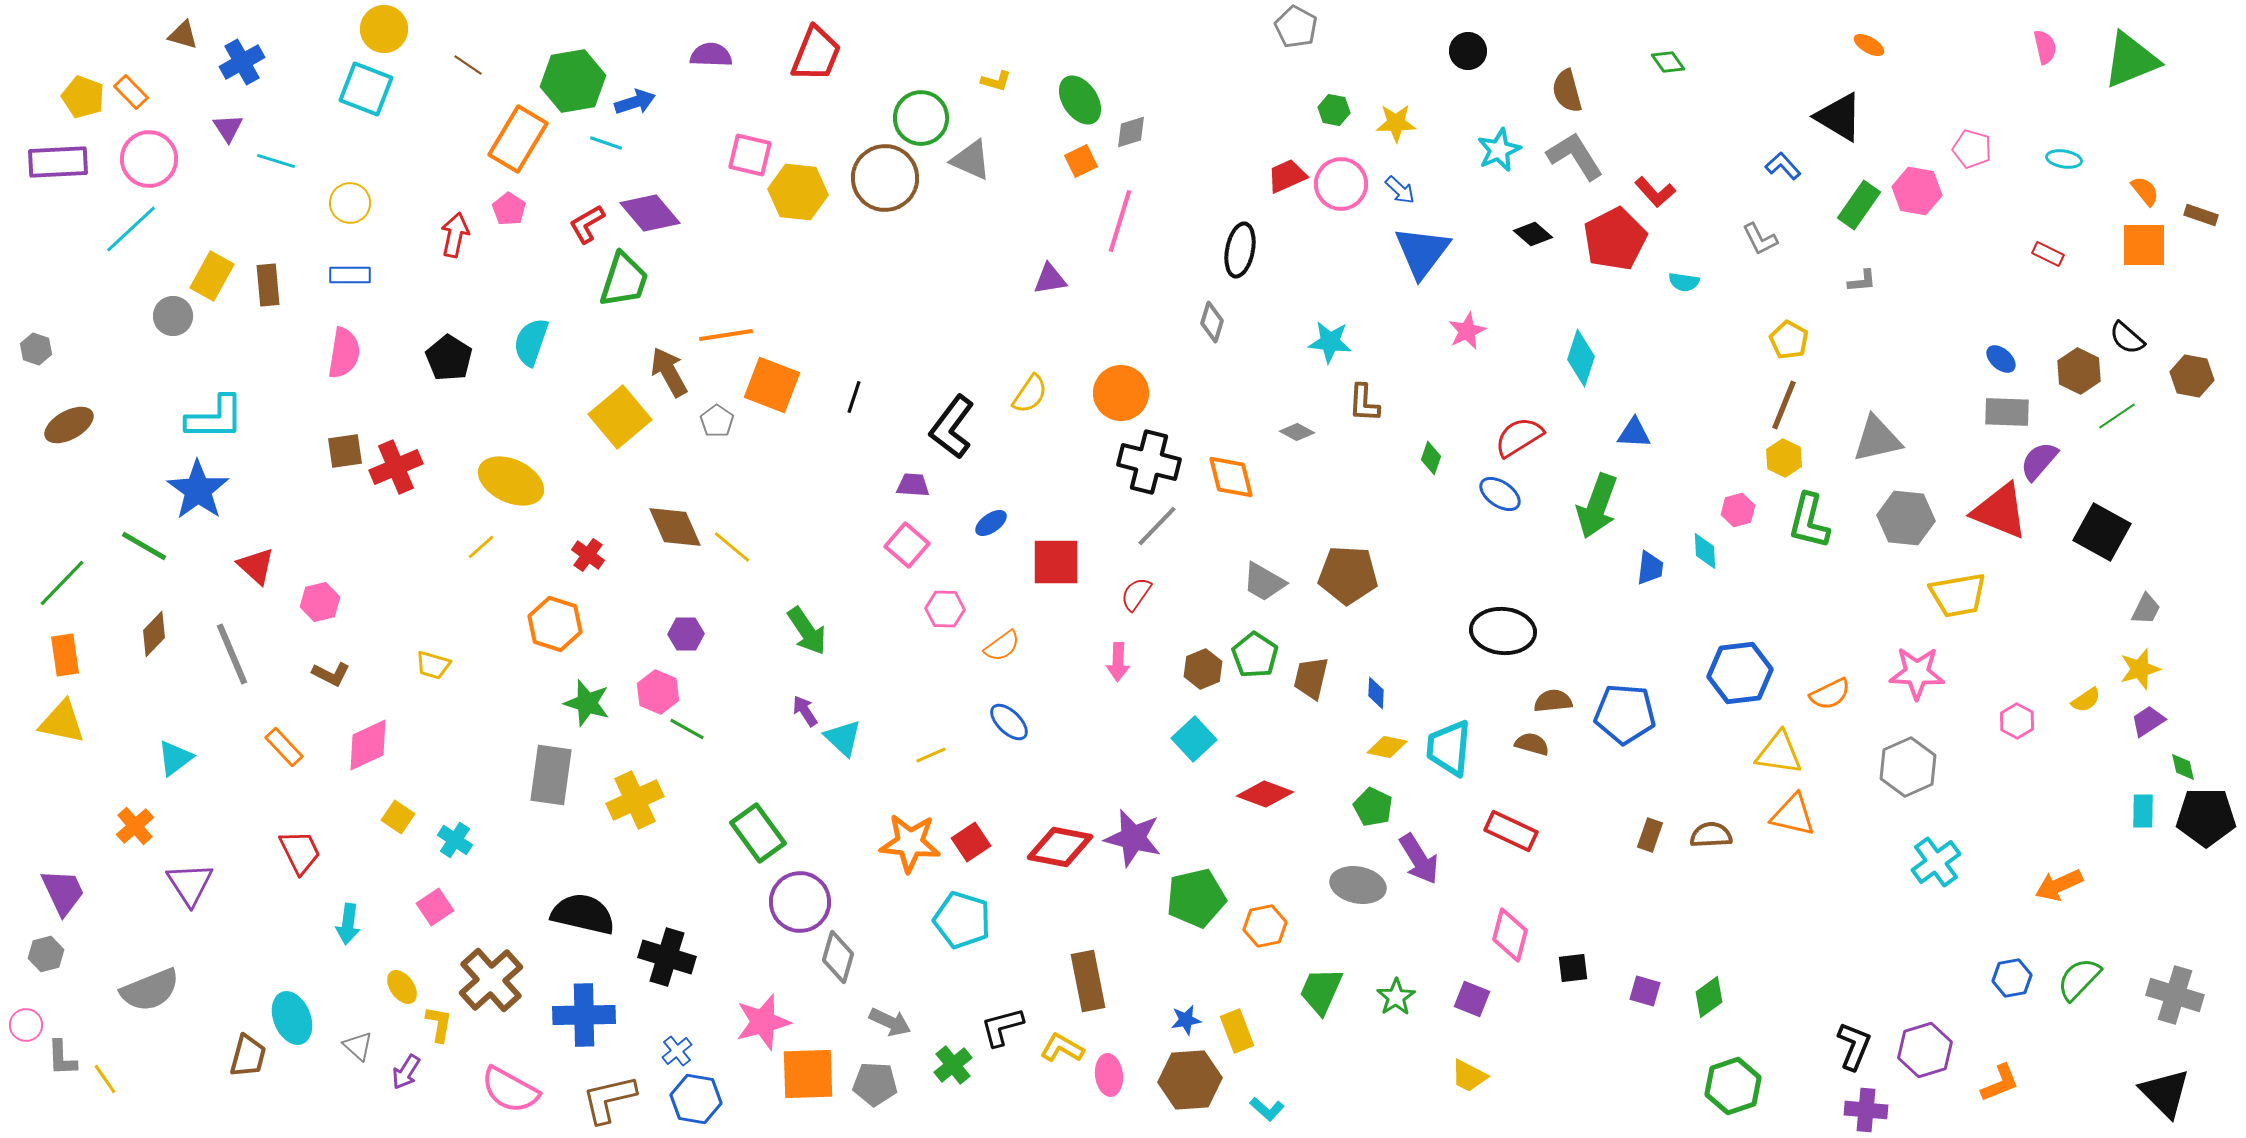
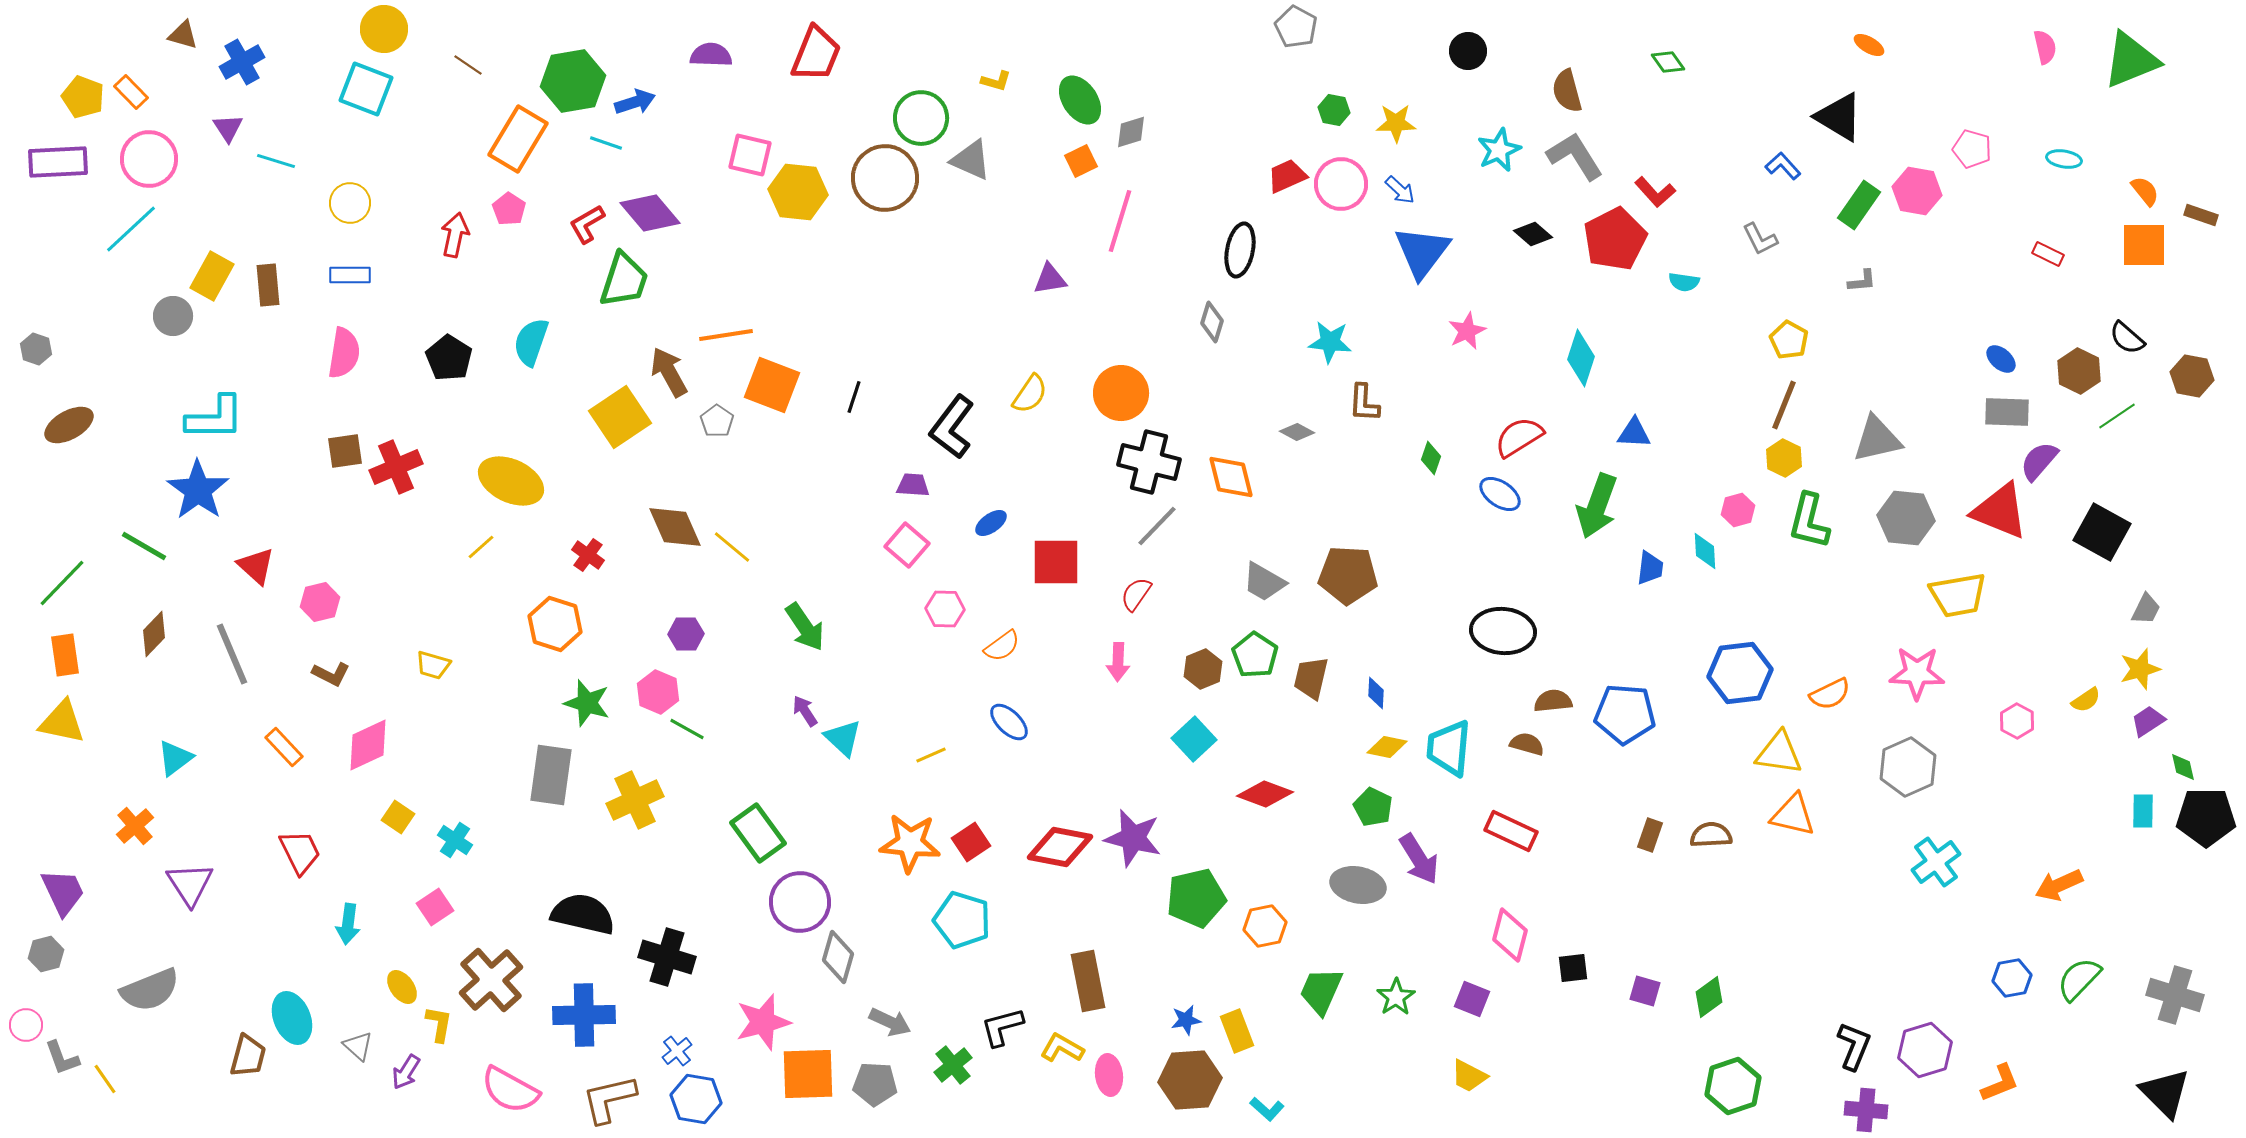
yellow square at (620, 417): rotated 6 degrees clockwise
green arrow at (807, 631): moved 2 px left, 4 px up
brown semicircle at (1532, 744): moved 5 px left
gray L-shape at (62, 1058): rotated 18 degrees counterclockwise
